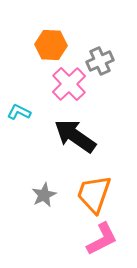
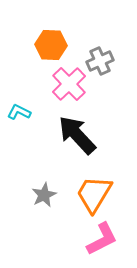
black arrow: moved 2 px right, 1 px up; rotated 12 degrees clockwise
orange trapezoid: rotated 12 degrees clockwise
